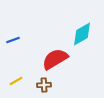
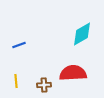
blue line: moved 6 px right, 5 px down
red semicircle: moved 18 px right, 14 px down; rotated 28 degrees clockwise
yellow line: rotated 64 degrees counterclockwise
